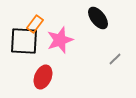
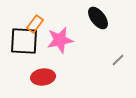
pink star: rotated 8 degrees clockwise
gray line: moved 3 px right, 1 px down
red ellipse: rotated 60 degrees clockwise
